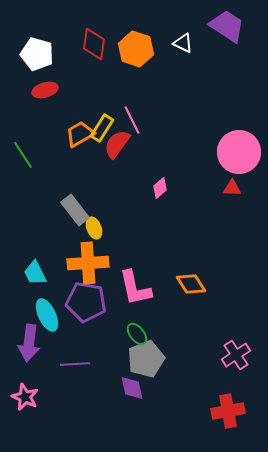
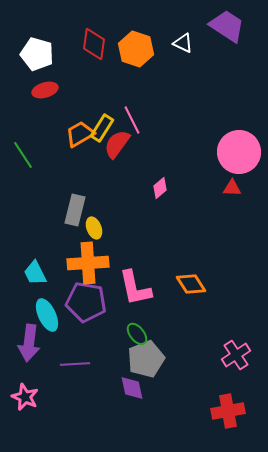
gray rectangle: rotated 52 degrees clockwise
